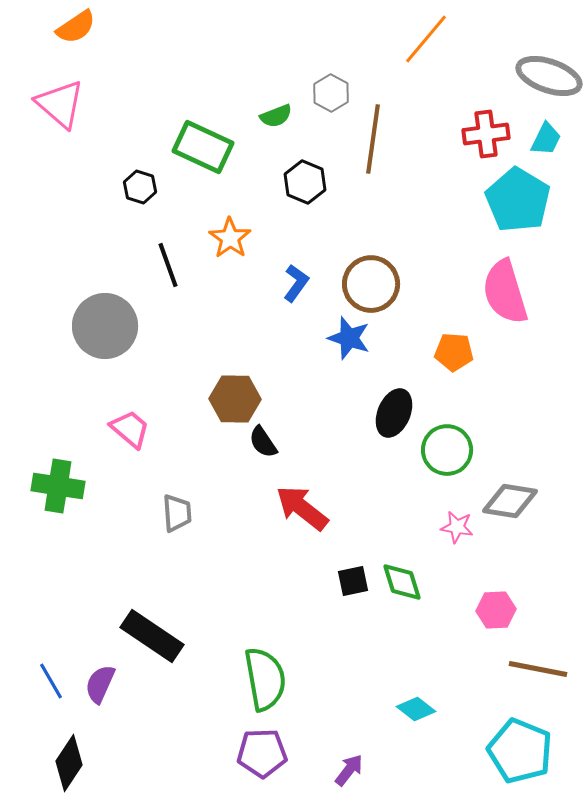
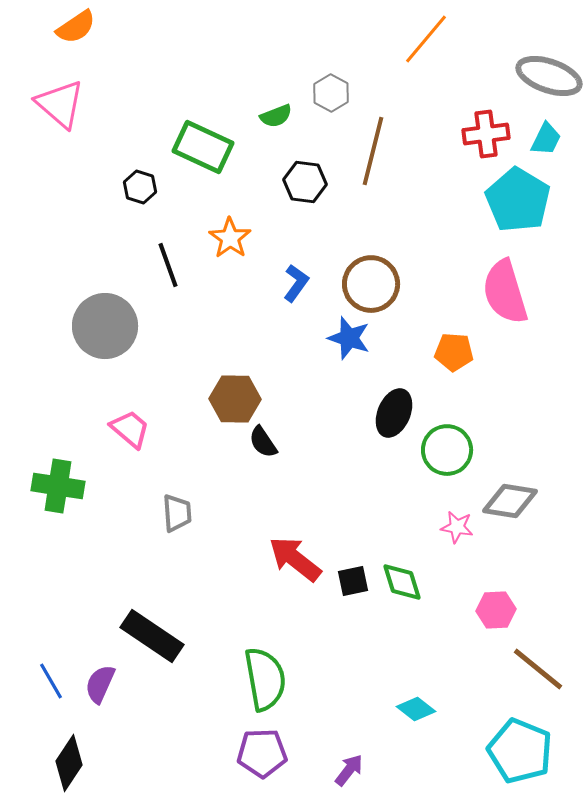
brown line at (373, 139): moved 12 px down; rotated 6 degrees clockwise
black hexagon at (305, 182): rotated 15 degrees counterclockwise
red arrow at (302, 508): moved 7 px left, 51 px down
brown line at (538, 669): rotated 28 degrees clockwise
